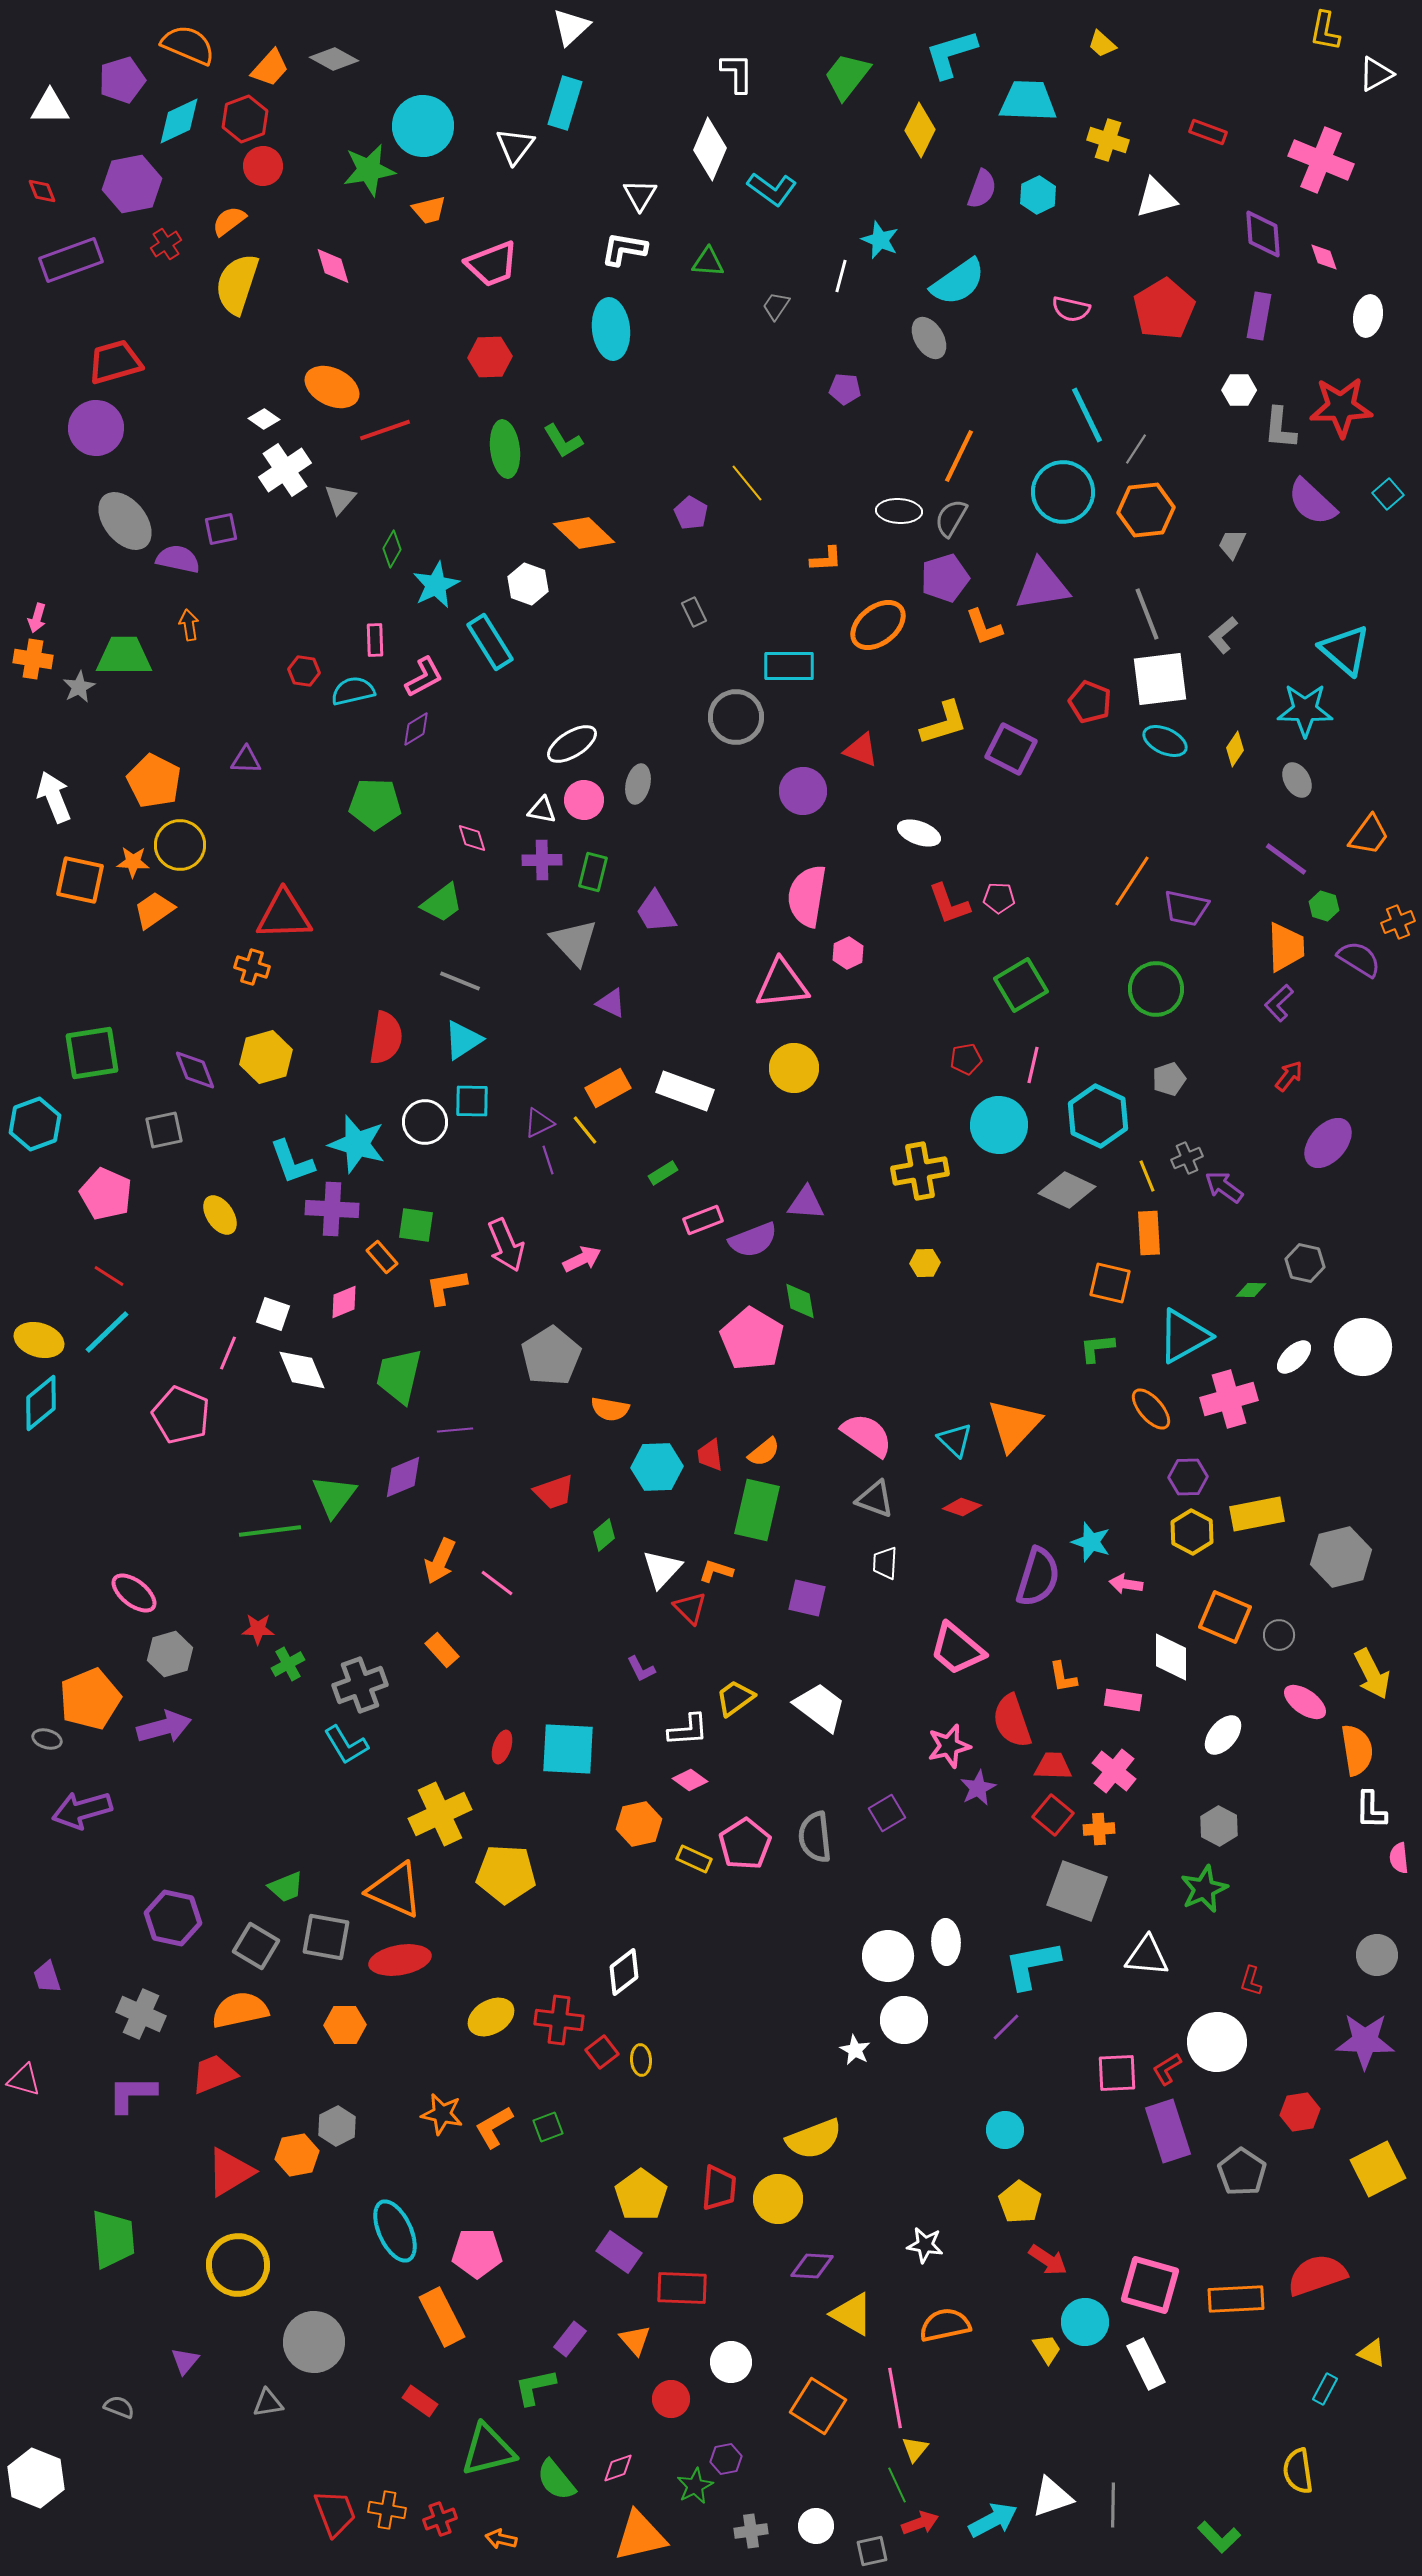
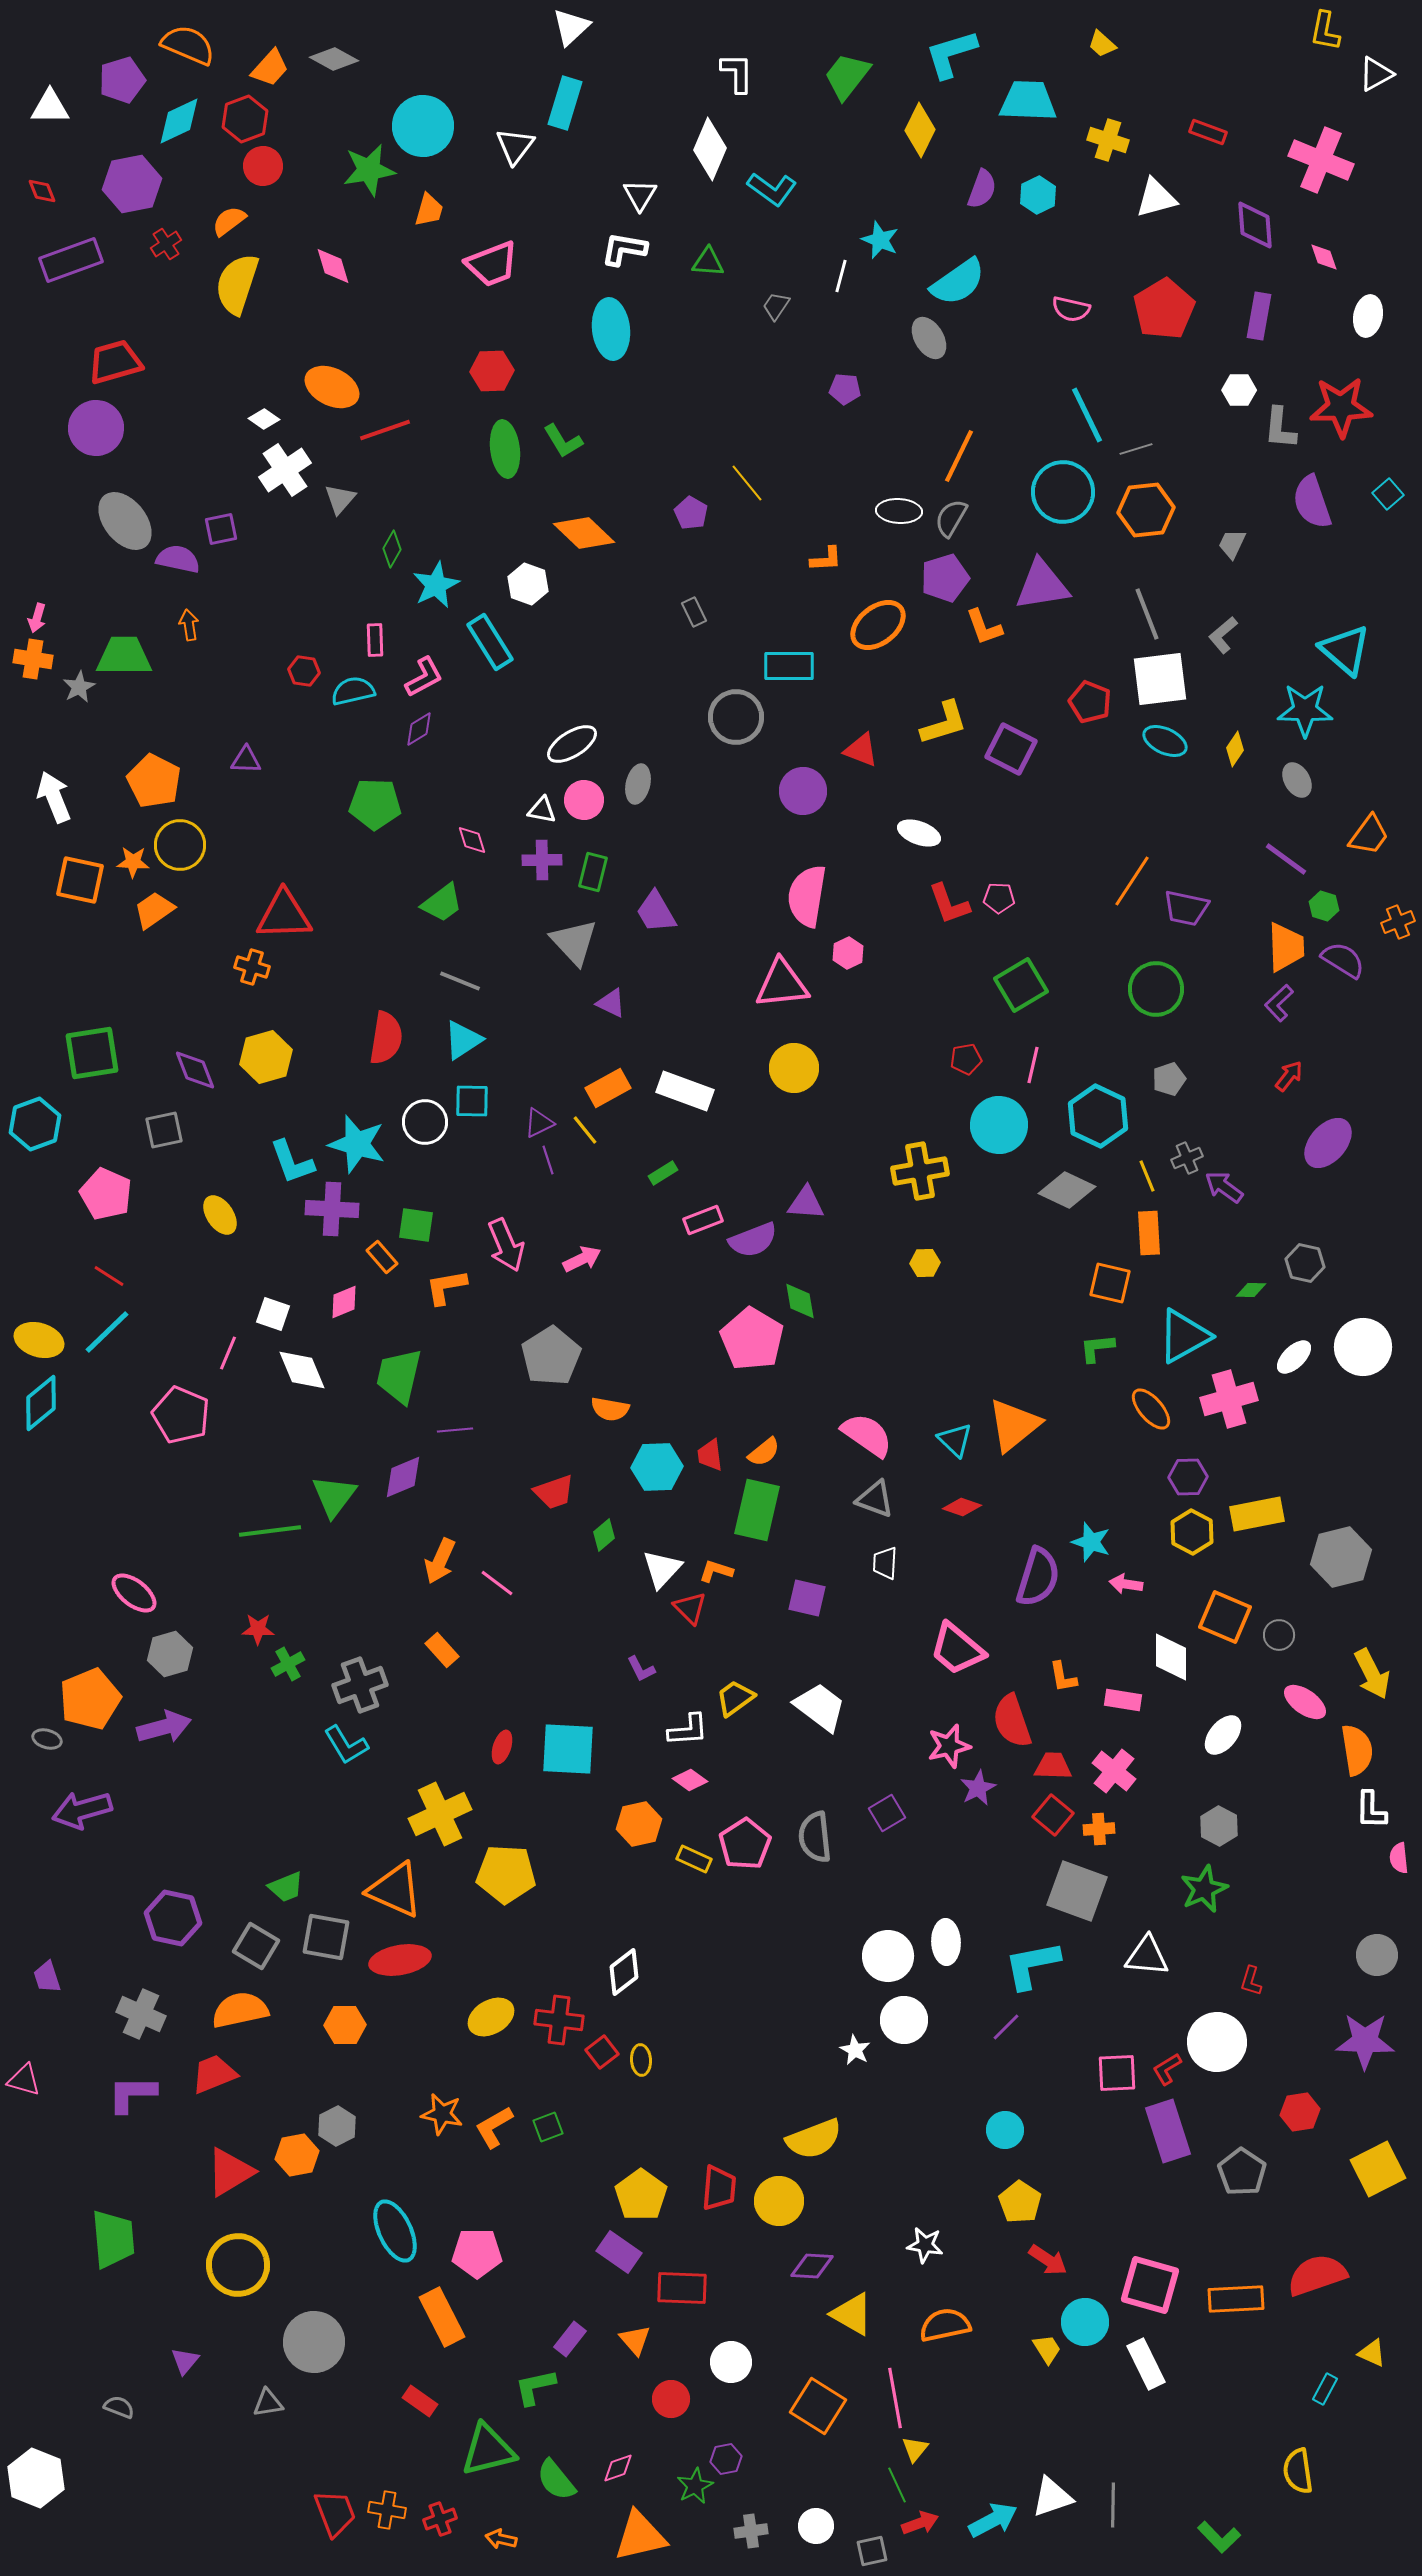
orange trapezoid at (429, 210): rotated 60 degrees counterclockwise
purple diamond at (1263, 234): moved 8 px left, 9 px up
red hexagon at (490, 357): moved 2 px right, 14 px down
gray line at (1136, 449): rotated 40 degrees clockwise
purple semicircle at (1312, 502): rotated 28 degrees clockwise
purple diamond at (416, 729): moved 3 px right
pink diamond at (472, 838): moved 2 px down
purple semicircle at (1359, 959): moved 16 px left, 1 px down
orange triangle at (1014, 1425): rotated 8 degrees clockwise
yellow circle at (778, 2199): moved 1 px right, 2 px down
